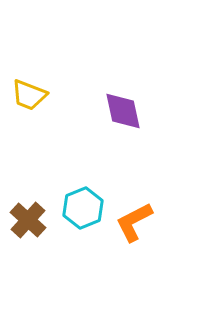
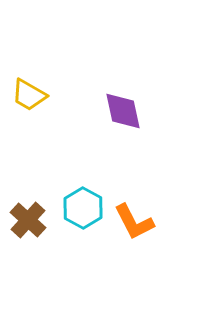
yellow trapezoid: rotated 9 degrees clockwise
cyan hexagon: rotated 9 degrees counterclockwise
orange L-shape: rotated 90 degrees counterclockwise
